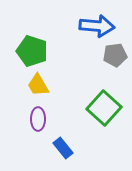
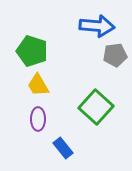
green square: moved 8 px left, 1 px up
